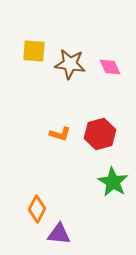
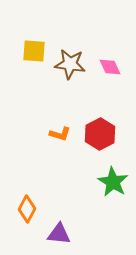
red hexagon: rotated 12 degrees counterclockwise
orange diamond: moved 10 px left
